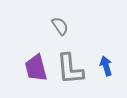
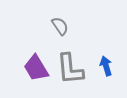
purple trapezoid: rotated 16 degrees counterclockwise
